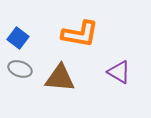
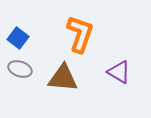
orange L-shape: rotated 81 degrees counterclockwise
brown triangle: moved 3 px right
